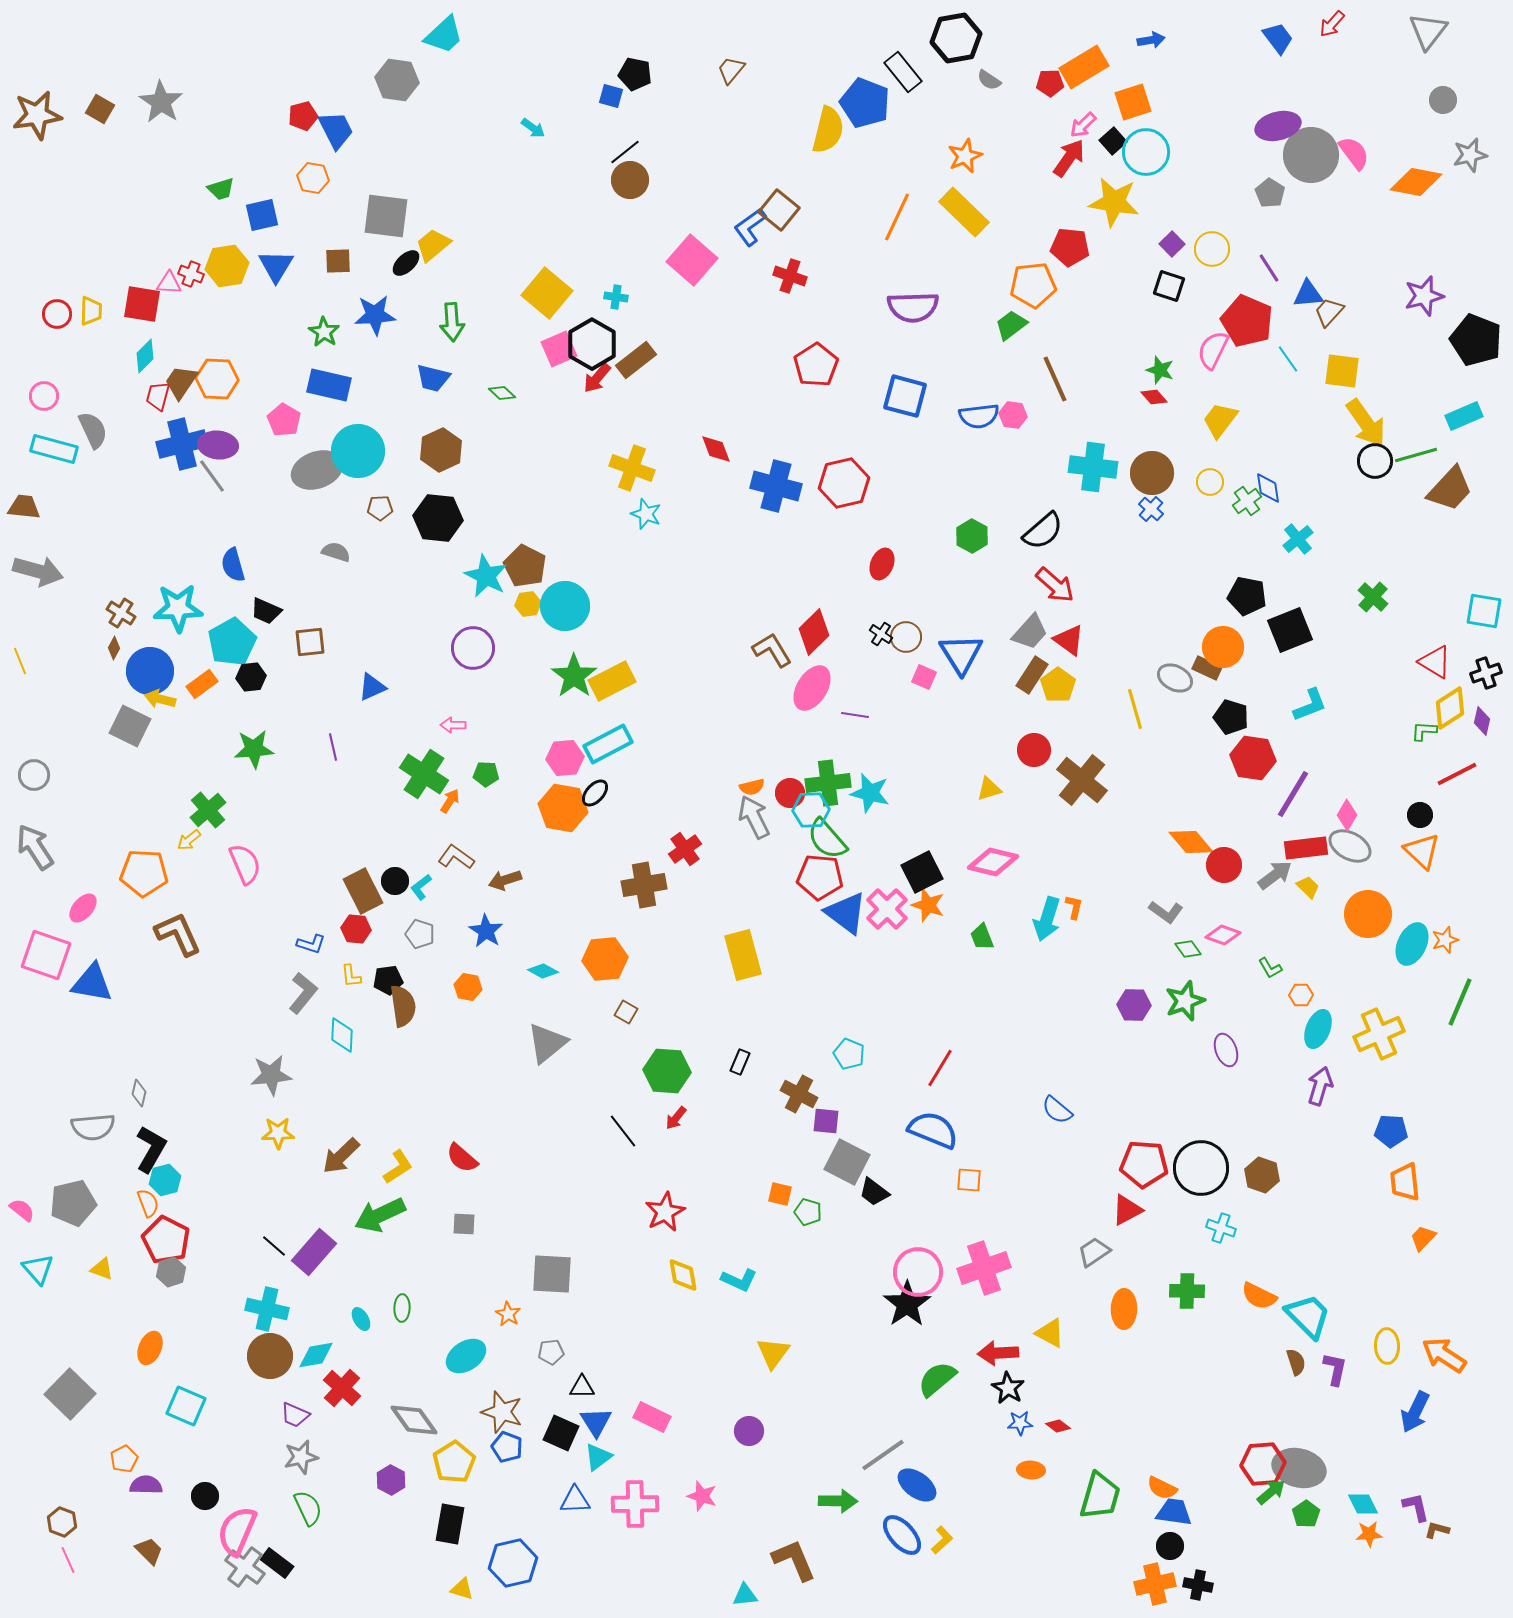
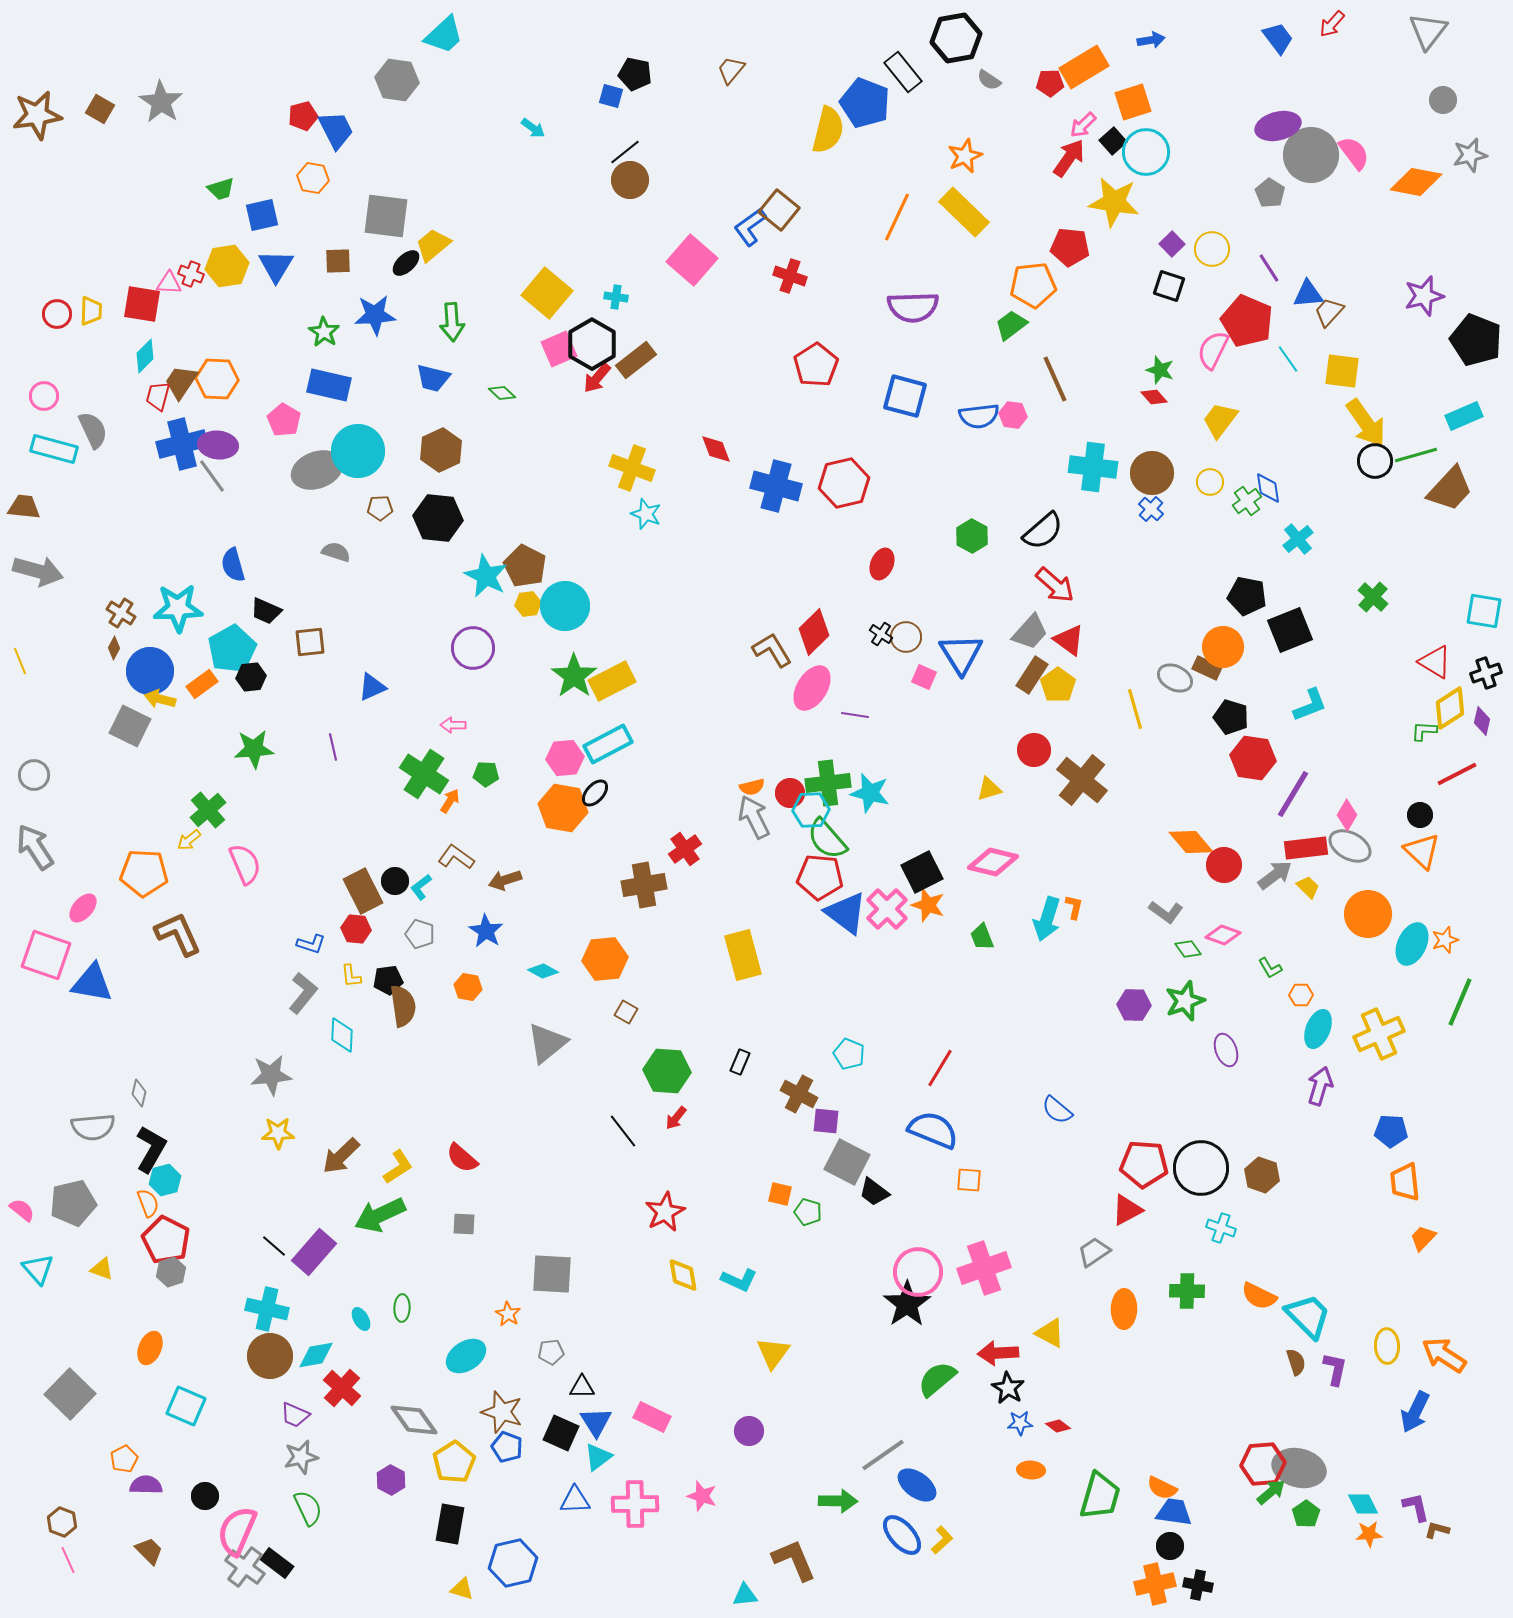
cyan pentagon at (232, 642): moved 7 px down
